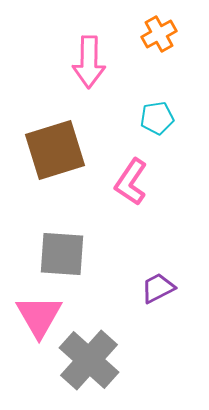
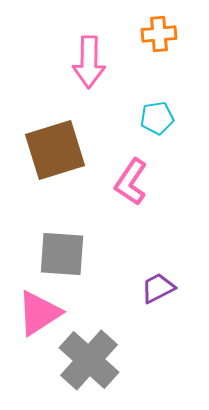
orange cross: rotated 24 degrees clockwise
pink triangle: moved 3 px up; rotated 27 degrees clockwise
